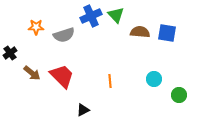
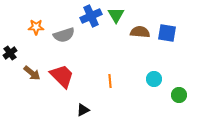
green triangle: rotated 12 degrees clockwise
